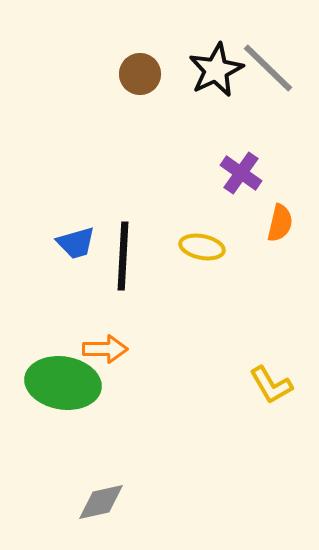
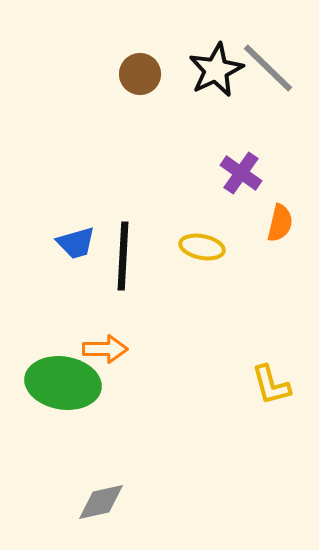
yellow L-shape: rotated 15 degrees clockwise
